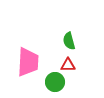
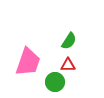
green semicircle: rotated 132 degrees counterclockwise
pink trapezoid: rotated 16 degrees clockwise
